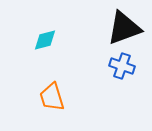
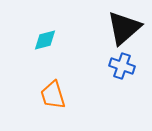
black triangle: rotated 21 degrees counterclockwise
orange trapezoid: moved 1 px right, 2 px up
